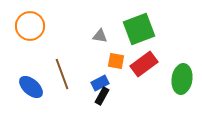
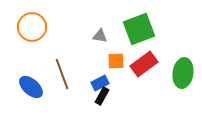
orange circle: moved 2 px right, 1 px down
orange square: rotated 12 degrees counterclockwise
green ellipse: moved 1 px right, 6 px up
